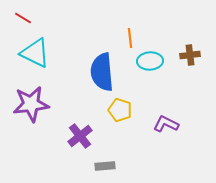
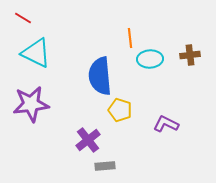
cyan triangle: moved 1 px right
cyan ellipse: moved 2 px up
blue semicircle: moved 2 px left, 4 px down
purple cross: moved 8 px right, 4 px down
